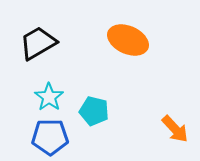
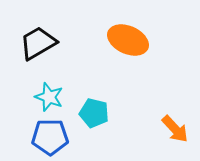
cyan star: rotated 16 degrees counterclockwise
cyan pentagon: moved 2 px down
